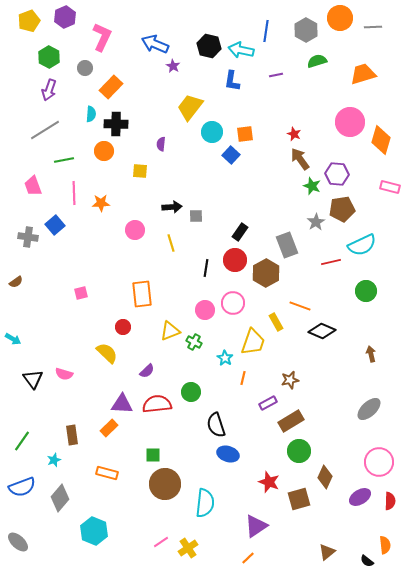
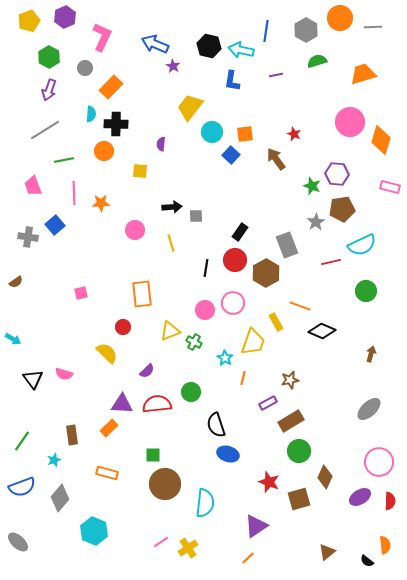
brown arrow at (300, 159): moved 24 px left
brown arrow at (371, 354): rotated 28 degrees clockwise
